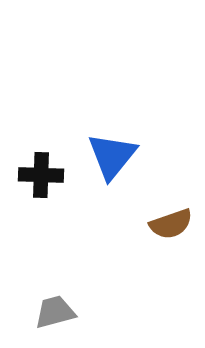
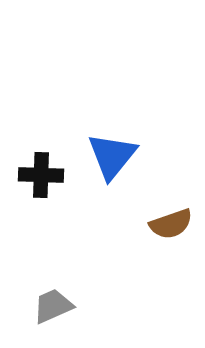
gray trapezoid: moved 2 px left, 6 px up; rotated 9 degrees counterclockwise
